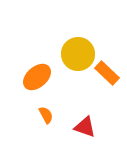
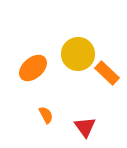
orange ellipse: moved 4 px left, 9 px up
red triangle: rotated 35 degrees clockwise
